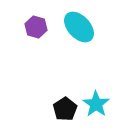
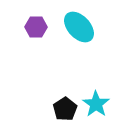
purple hexagon: rotated 15 degrees counterclockwise
